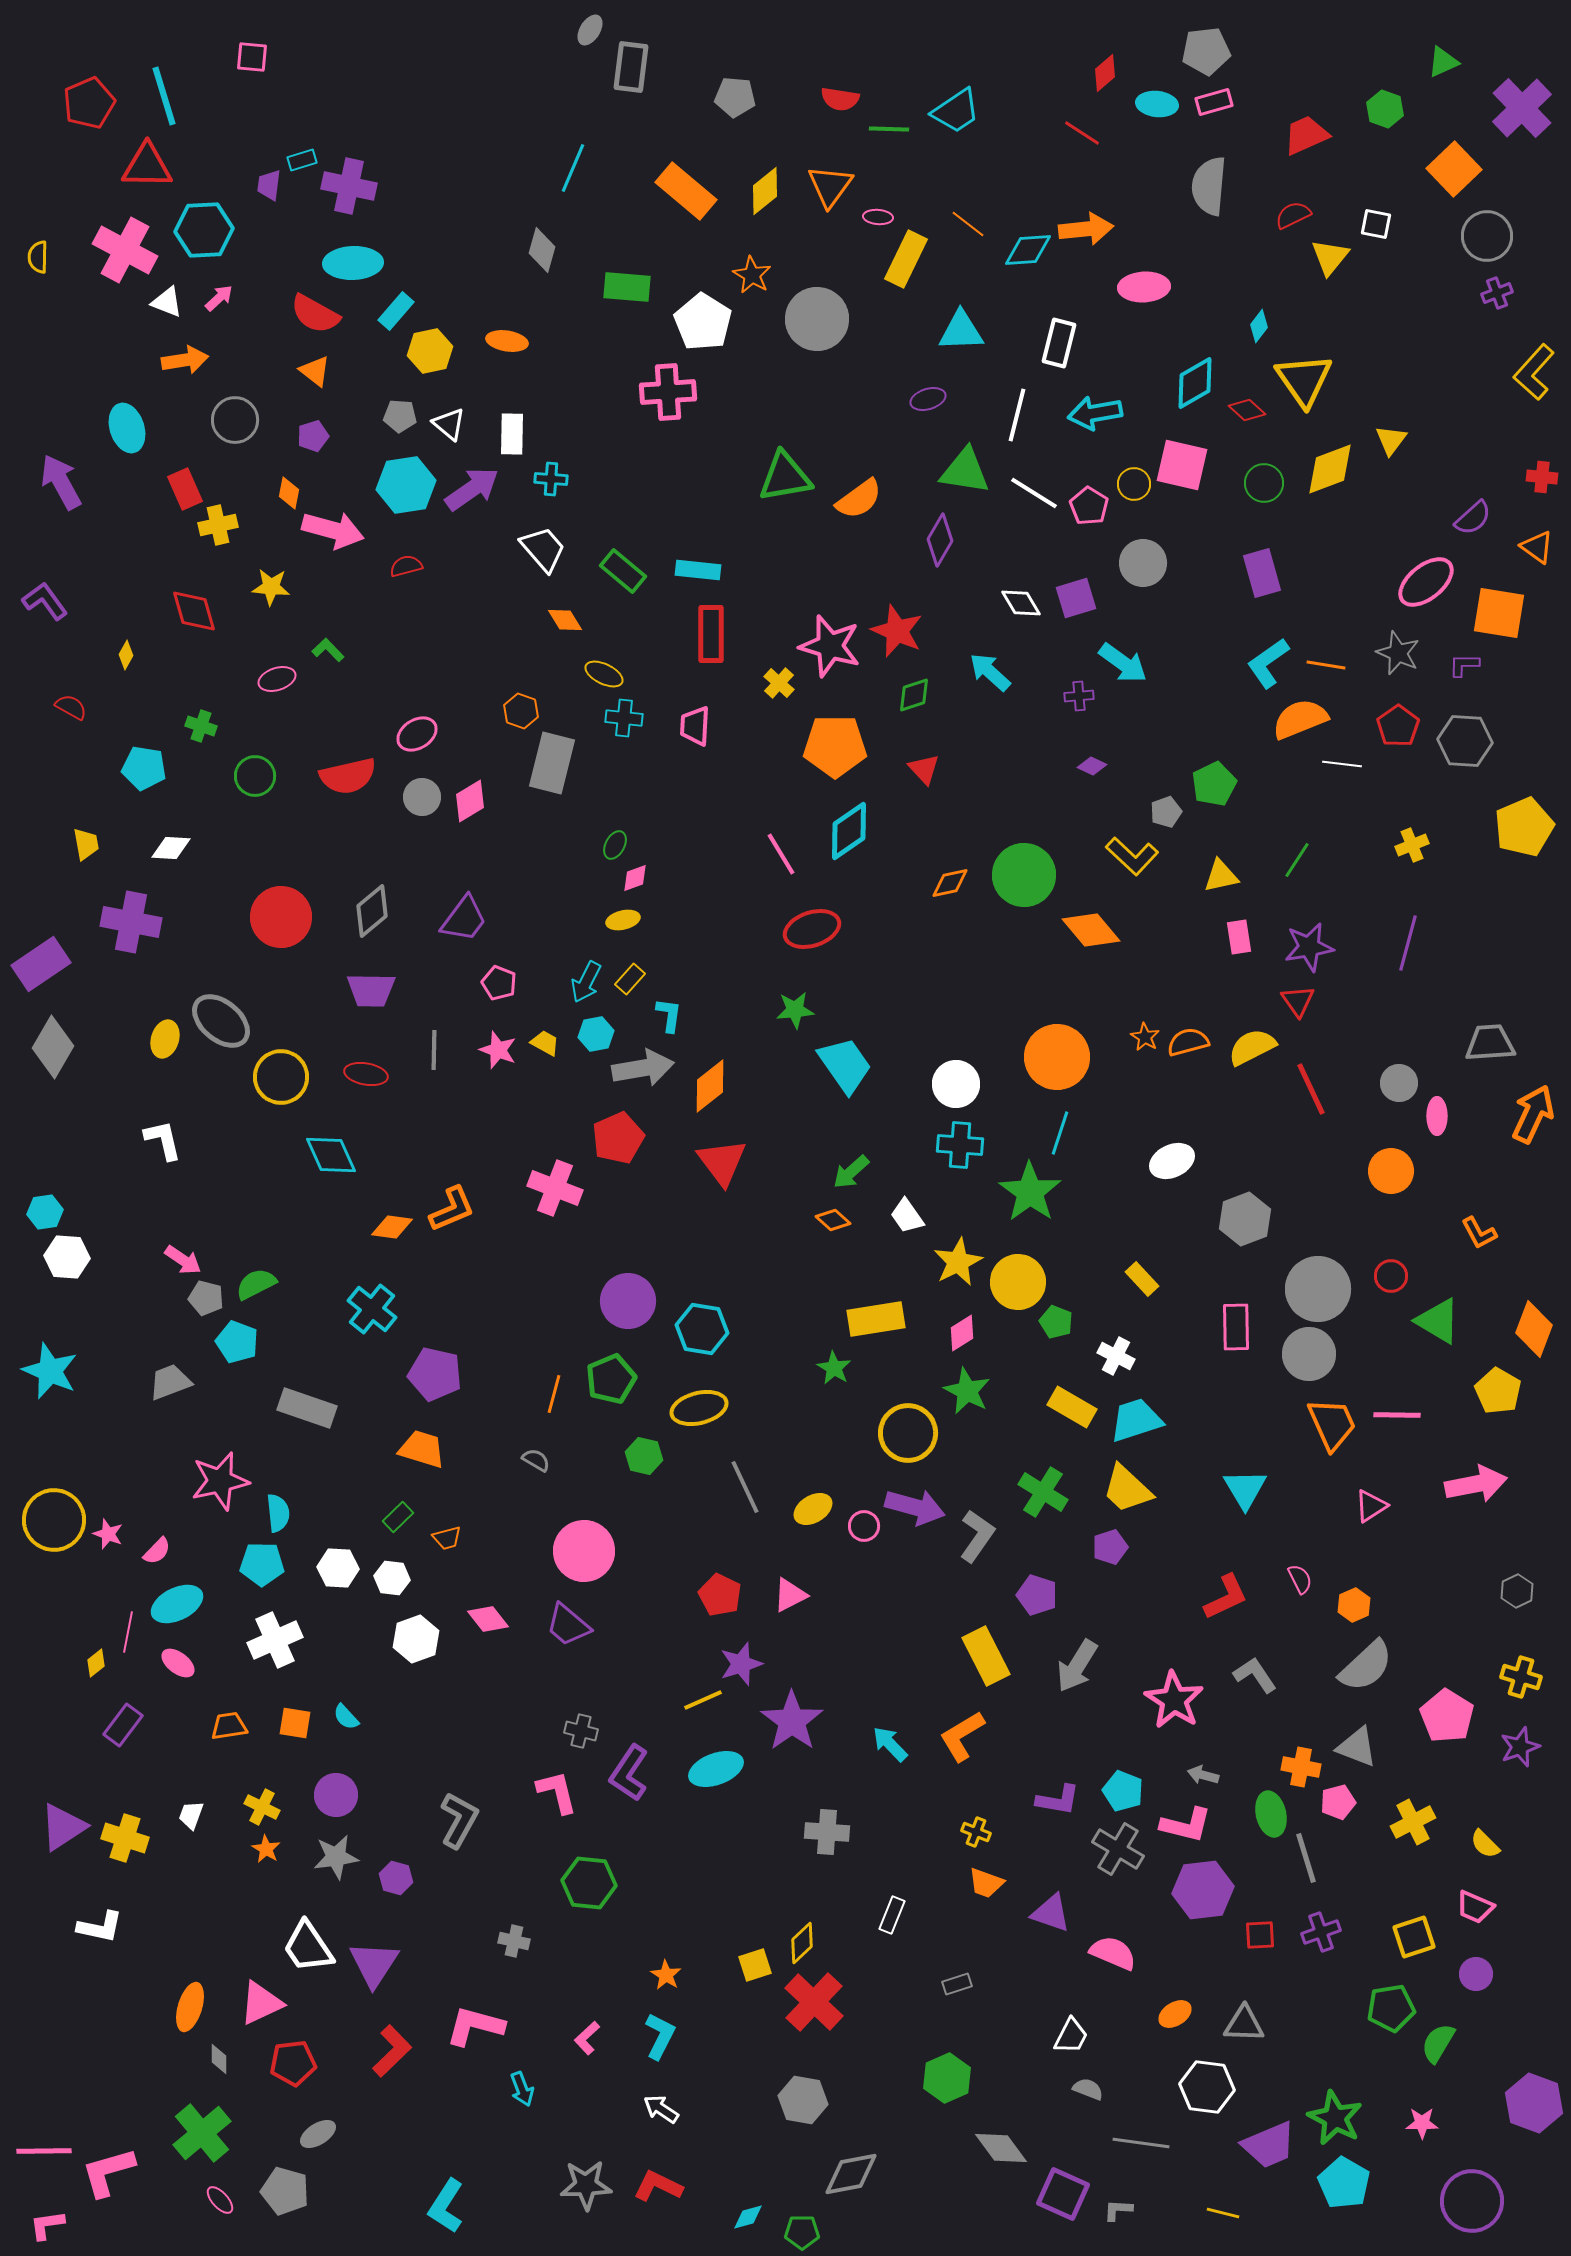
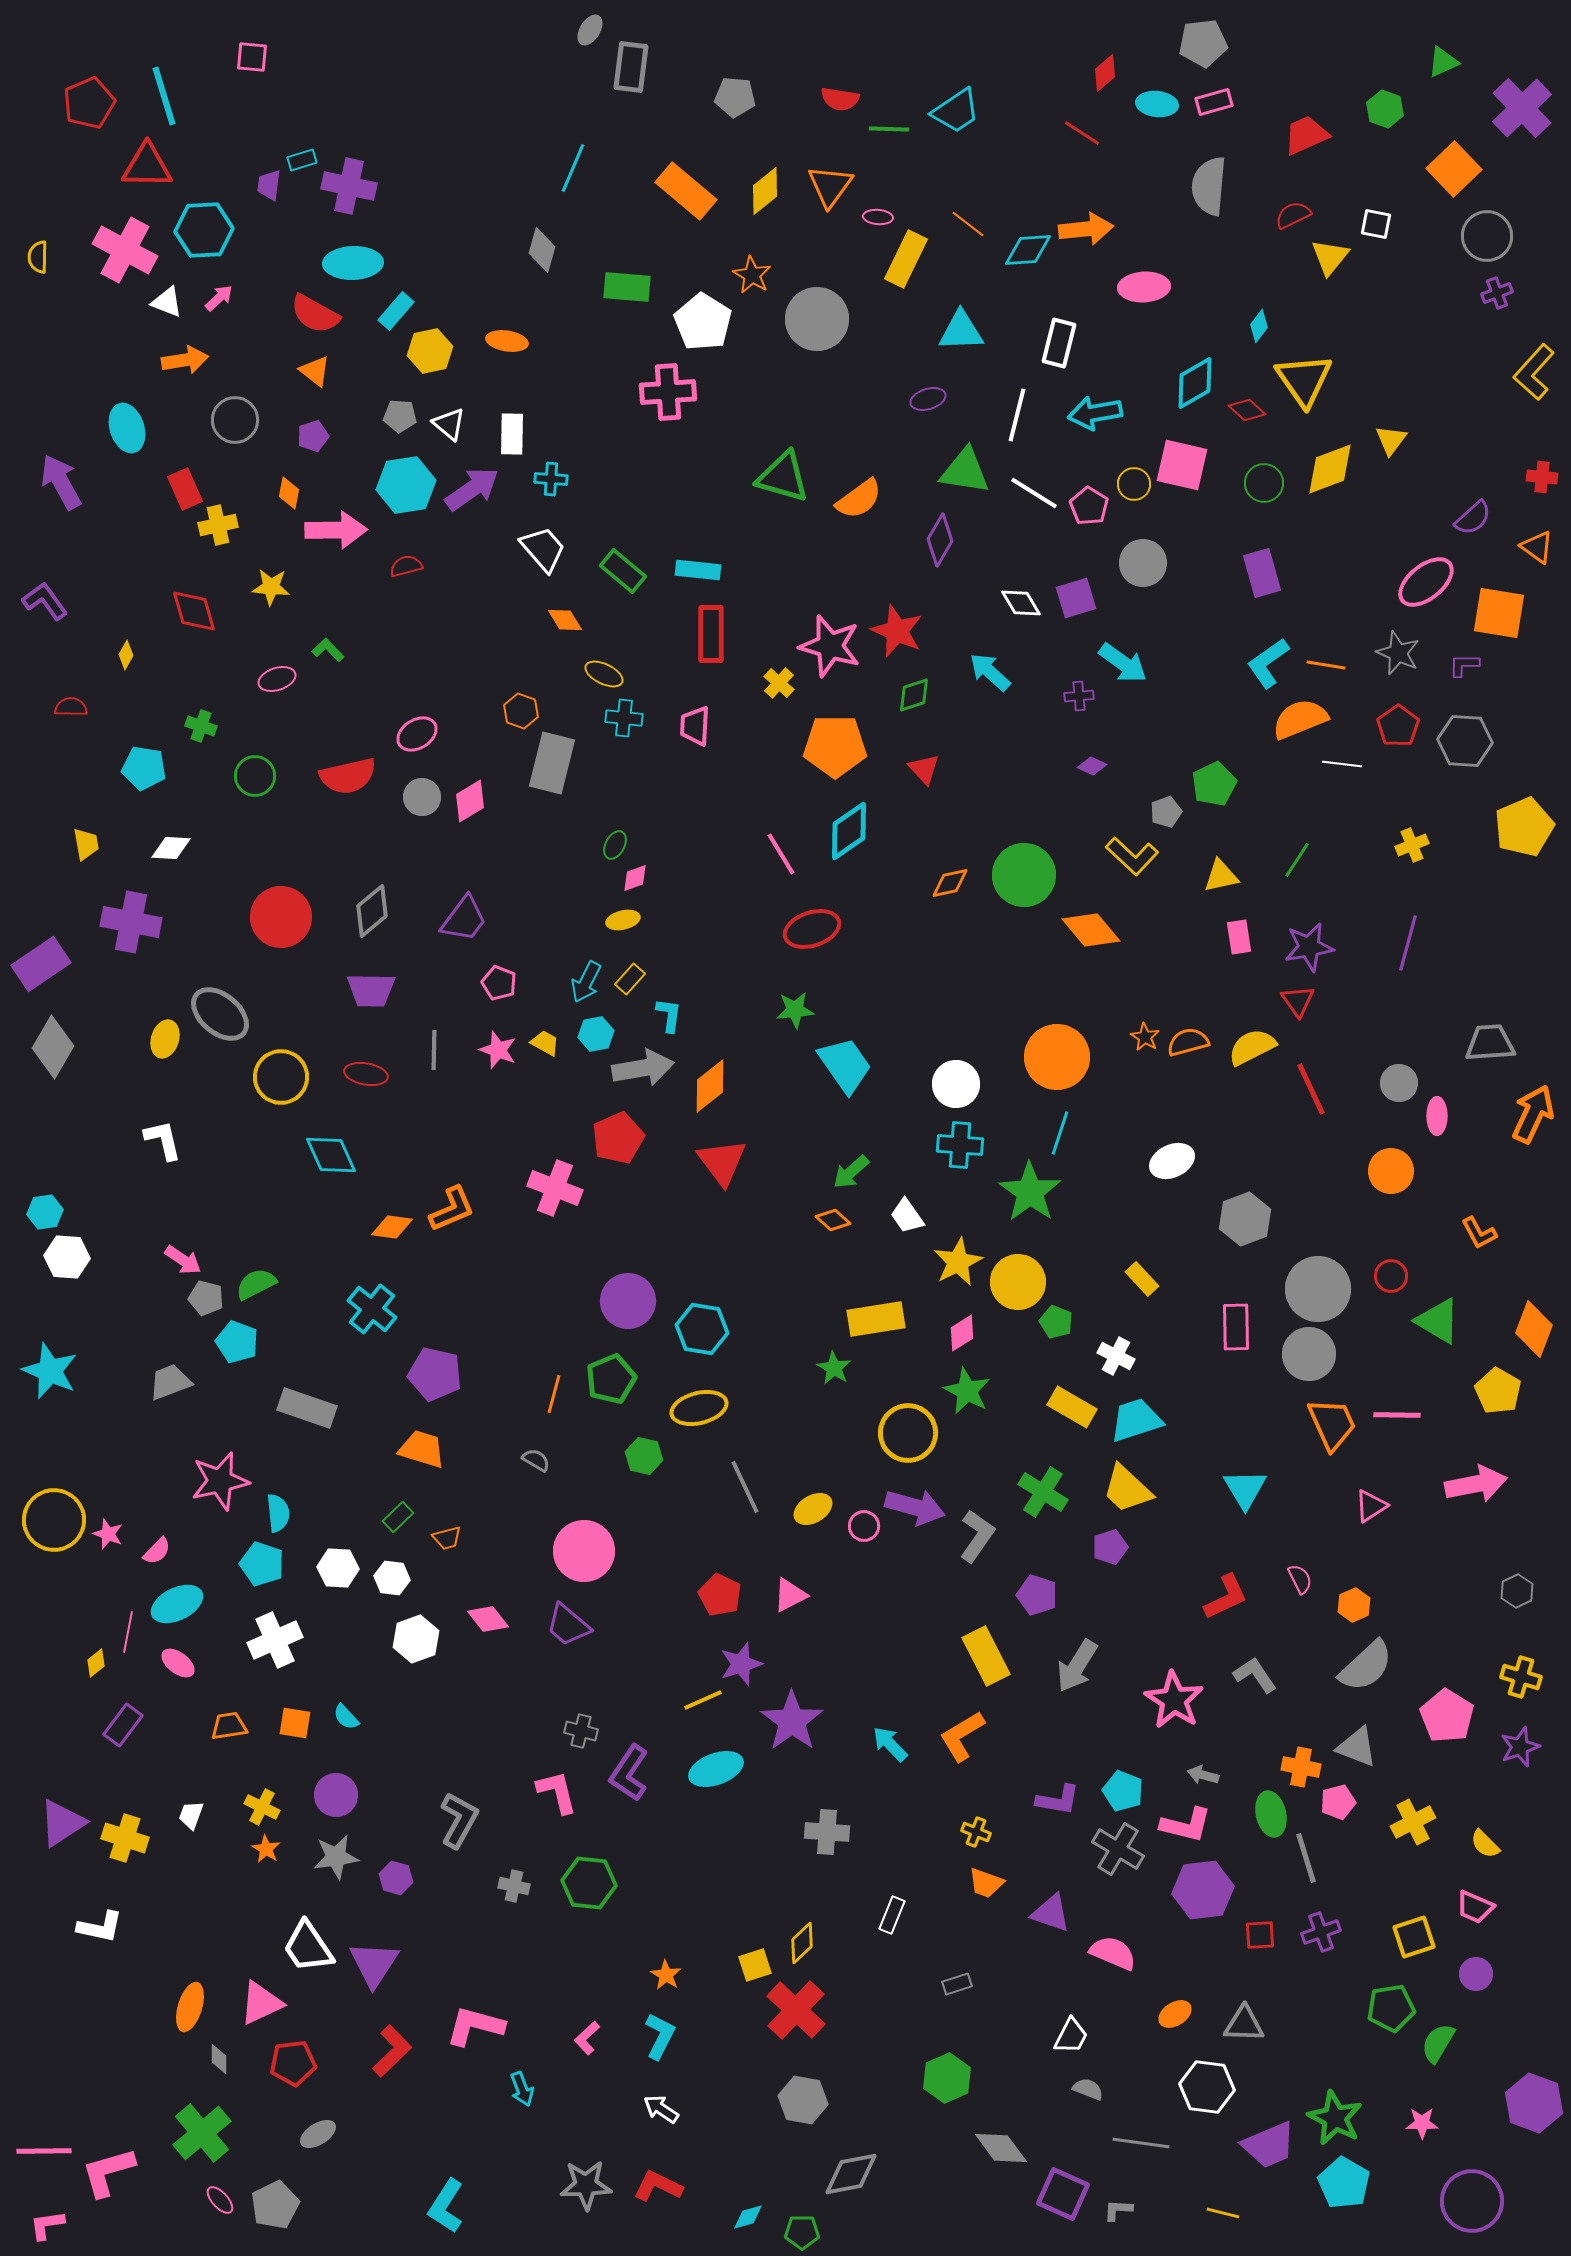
gray pentagon at (1206, 51): moved 3 px left, 8 px up
green triangle at (785, 477): moved 2 px left; rotated 26 degrees clockwise
pink arrow at (333, 530): moved 3 px right; rotated 16 degrees counterclockwise
red semicircle at (71, 707): rotated 28 degrees counterclockwise
gray ellipse at (221, 1021): moved 1 px left, 7 px up
cyan pentagon at (262, 1564): rotated 18 degrees clockwise
purple triangle at (63, 1827): moved 1 px left, 4 px up
gray cross at (514, 1941): moved 55 px up
red cross at (814, 2002): moved 18 px left, 8 px down
gray pentagon at (285, 2191): moved 10 px left, 14 px down; rotated 30 degrees clockwise
